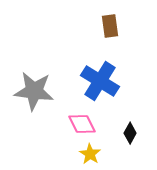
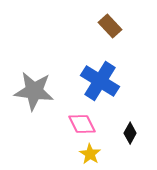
brown rectangle: rotated 35 degrees counterclockwise
